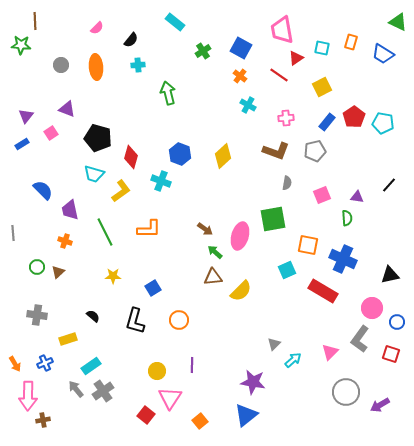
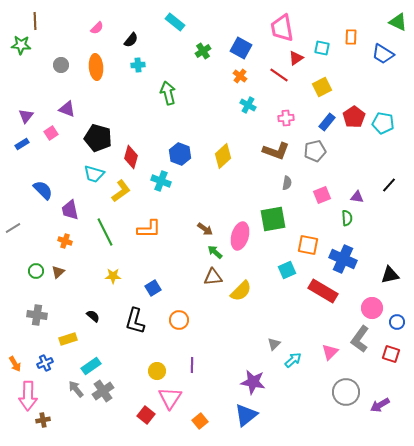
pink trapezoid at (282, 30): moved 2 px up
orange rectangle at (351, 42): moved 5 px up; rotated 14 degrees counterclockwise
gray line at (13, 233): moved 5 px up; rotated 63 degrees clockwise
green circle at (37, 267): moved 1 px left, 4 px down
